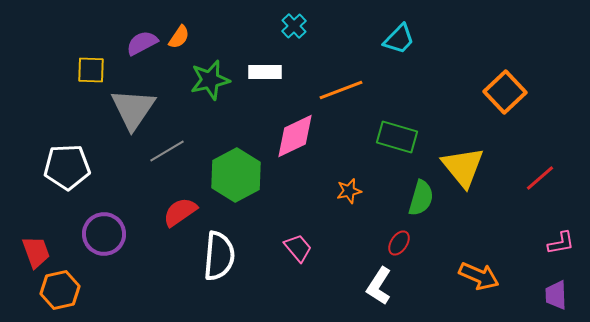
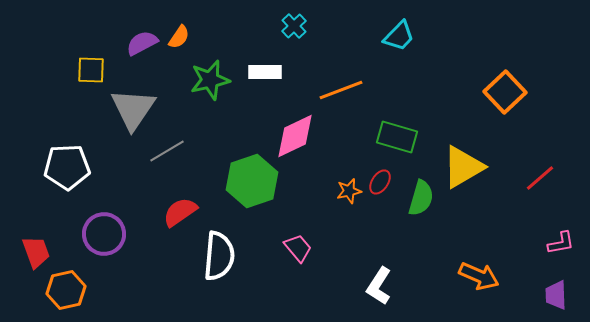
cyan trapezoid: moved 3 px up
yellow triangle: rotated 39 degrees clockwise
green hexagon: moved 16 px right, 6 px down; rotated 9 degrees clockwise
red ellipse: moved 19 px left, 61 px up
orange hexagon: moved 6 px right
